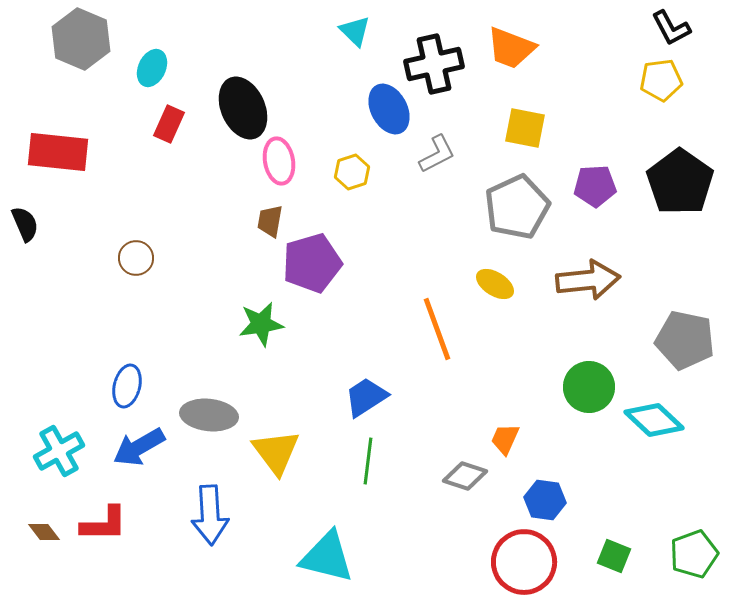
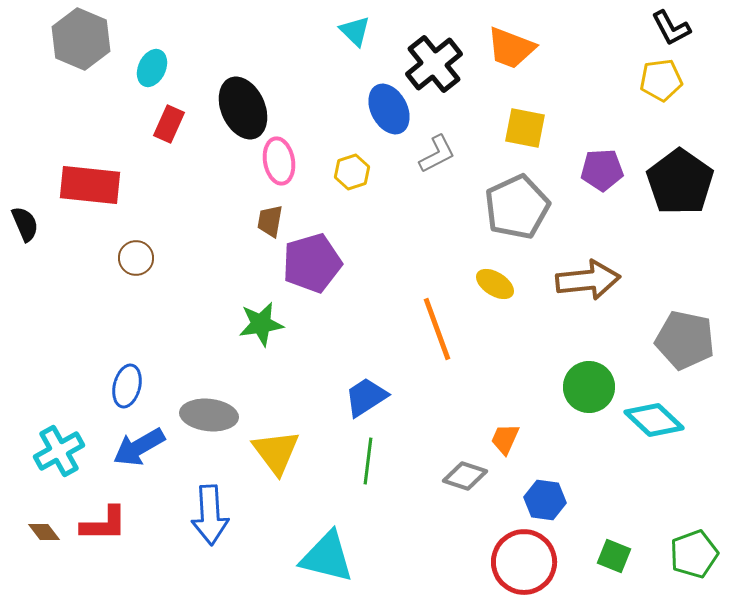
black cross at (434, 64): rotated 26 degrees counterclockwise
red rectangle at (58, 152): moved 32 px right, 33 px down
purple pentagon at (595, 186): moved 7 px right, 16 px up
